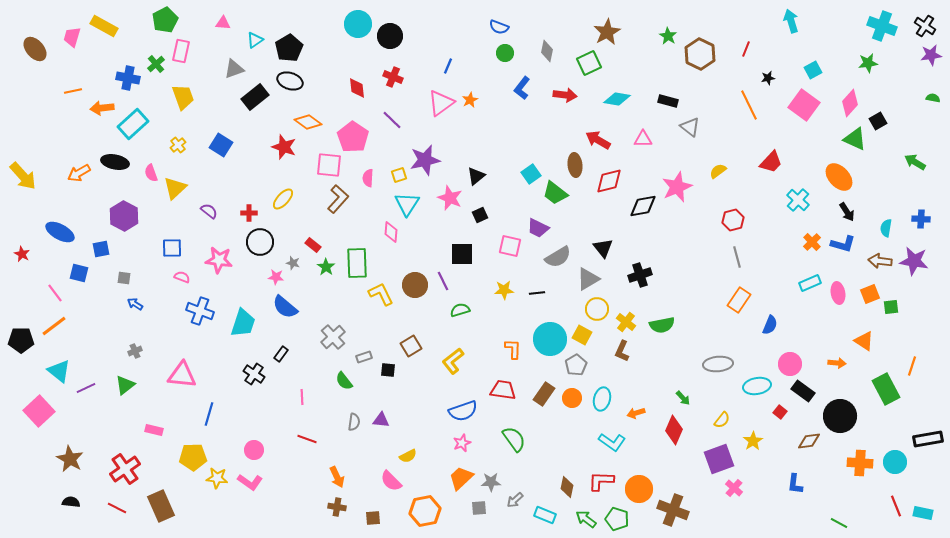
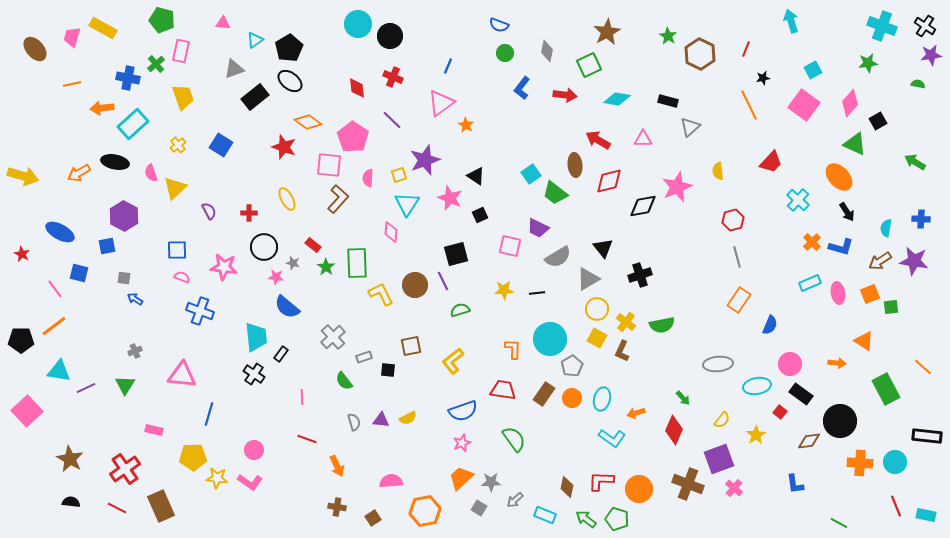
green pentagon at (165, 20): moved 3 px left; rotated 30 degrees counterclockwise
yellow rectangle at (104, 26): moved 1 px left, 2 px down
blue semicircle at (499, 27): moved 2 px up
green square at (589, 63): moved 2 px down
black star at (768, 78): moved 5 px left
black ellipse at (290, 81): rotated 20 degrees clockwise
orange line at (73, 91): moved 1 px left, 7 px up
green semicircle at (933, 98): moved 15 px left, 14 px up
orange star at (470, 100): moved 4 px left, 25 px down; rotated 14 degrees counterclockwise
gray triangle at (690, 127): rotated 40 degrees clockwise
green triangle at (855, 139): moved 5 px down
purple star at (425, 160): rotated 8 degrees counterclockwise
yellow semicircle at (718, 171): rotated 60 degrees counterclockwise
yellow arrow at (23, 176): rotated 32 degrees counterclockwise
black triangle at (476, 176): rotated 48 degrees counterclockwise
yellow ellipse at (283, 199): moved 4 px right; rotated 70 degrees counterclockwise
purple semicircle at (209, 211): rotated 24 degrees clockwise
black circle at (260, 242): moved 4 px right, 5 px down
blue L-shape at (843, 244): moved 2 px left, 3 px down
blue square at (172, 248): moved 5 px right, 2 px down
blue square at (101, 249): moved 6 px right, 3 px up
black square at (462, 254): moved 6 px left; rotated 15 degrees counterclockwise
pink star at (219, 260): moved 5 px right, 7 px down
brown arrow at (880, 261): rotated 40 degrees counterclockwise
pink line at (55, 293): moved 4 px up
blue arrow at (135, 304): moved 5 px up
blue semicircle at (285, 307): moved 2 px right
cyan trapezoid at (243, 323): moved 13 px right, 14 px down; rotated 24 degrees counterclockwise
yellow square at (582, 335): moved 15 px right, 3 px down
brown square at (411, 346): rotated 20 degrees clockwise
gray pentagon at (576, 365): moved 4 px left, 1 px down
orange line at (912, 366): moved 11 px right, 1 px down; rotated 66 degrees counterclockwise
cyan triangle at (59, 371): rotated 30 degrees counterclockwise
green triangle at (125, 385): rotated 20 degrees counterclockwise
black rectangle at (803, 391): moved 2 px left, 3 px down
pink square at (39, 411): moved 12 px left
black circle at (840, 416): moved 5 px down
gray semicircle at (354, 422): rotated 24 degrees counterclockwise
black rectangle at (928, 439): moved 1 px left, 3 px up; rotated 16 degrees clockwise
yellow star at (753, 441): moved 3 px right, 6 px up
cyan L-shape at (612, 442): moved 4 px up
yellow semicircle at (408, 456): moved 38 px up
orange arrow at (337, 477): moved 11 px up
pink semicircle at (391, 481): rotated 130 degrees clockwise
blue L-shape at (795, 484): rotated 15 degrees counterclockwise
gray square at (479, 508): rotated 35 degrees clockwise
brown cross at (673, 510): moved 15 px right, 26 px up
cyan rectangle at (923, 513): moved 3 px right, 2 px down
brown square at (373, 518): rotated 28 degrees counterclockwise
